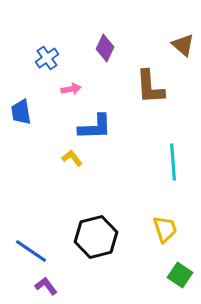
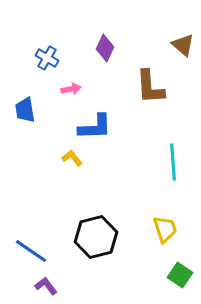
blue cross: rotated 25 degrees counterclockwise
blue trapezoid: moved 4 px right, 2 px up
